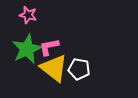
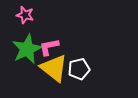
pink star: moved 3 px left
white pentagon: rotated 25 degrees counterclockwise
